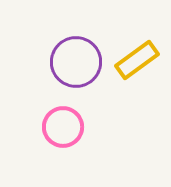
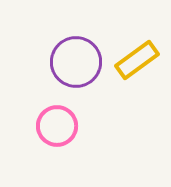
pink circle: moved 6 px left, 1 px up
